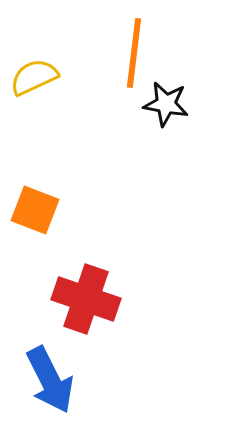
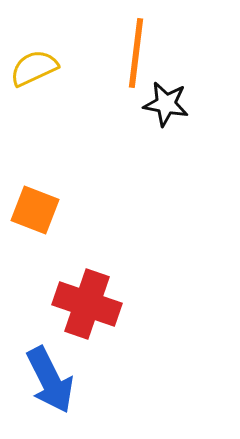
orange line: moved 2 px right
yellow semicircle: moved 9 px up
red cross: moved 1 px right, 5 px down
